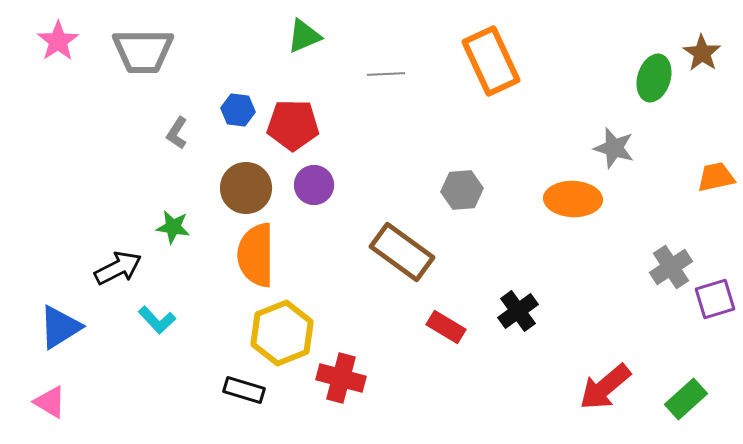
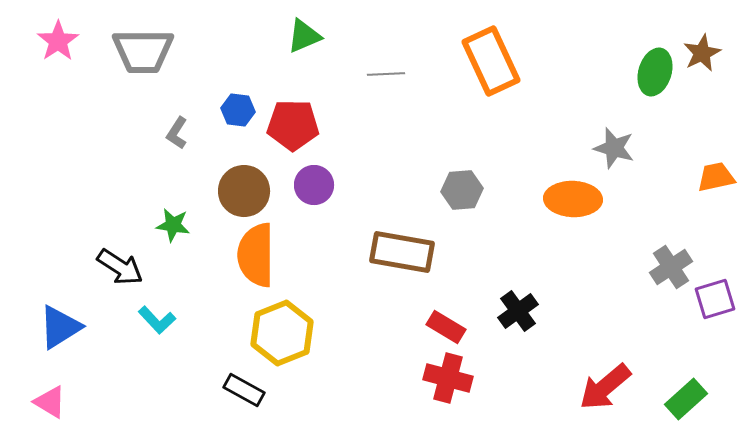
brown star: rotated 12 degrees clockwise
green ellipse: moved 1 px right, 6 px up
brown circle: moved 2 px left, 3 px down
green star: moved 2 px up
brown rectangle: rotated 26 degrees counterclockwise
black arrow: moved 2 px right, 1 px up; rotated 60 degrees clockwise
red cross: moved 107 px right
black rectangle: rotated 12 degrees clockwise
